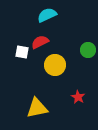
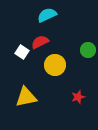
white square: rotated 24 degrees clockwise
red star: rotated 24 degrees clockwise
yellow triangle: moved 11 px left, 11 px up
